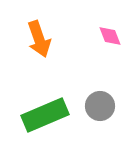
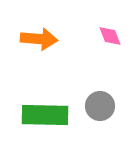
orange arrow: rotated 66 degrees counterclockwise
green rectangle: rotated 24 degrees clockwise
